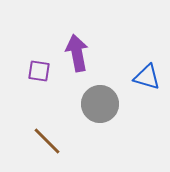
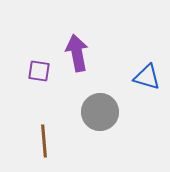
gray circle: moved 8 px down
brown line: moved 3 px left; rotated 40 degrees clockwise
